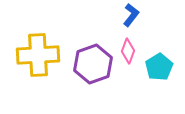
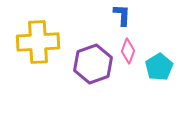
blue L-shape: moved 9 px left; rotated 35 degrees counterclockwise
yellow cross: moved 13 px up
